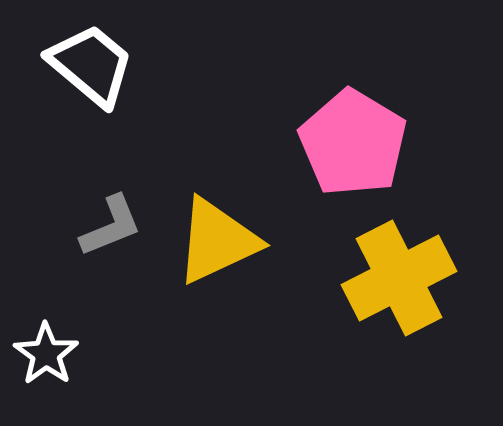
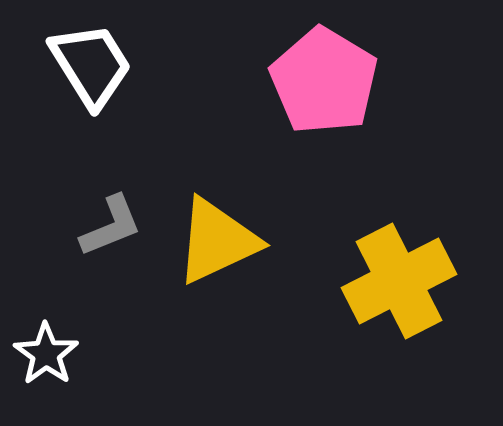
white trapezoid: rotated 18 degrees clockwise
pink pentagon: moved 29 px left, 62 px up
yellow cross: moved 3 px down
